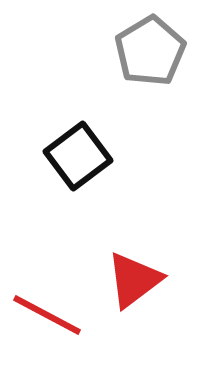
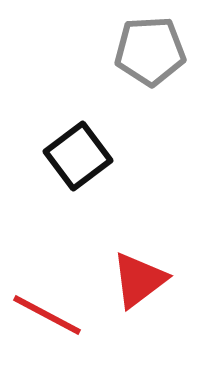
gray pentagon: rotated 28 degrees clockwise
red triangle: moved 5 px right
